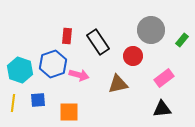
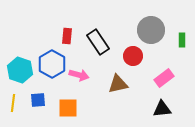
green rectangle: rotated 40 degrees counterclockwise
blue hexagon: moved 1 px left; rotated 12 degrees counterclockwise
orange square: moved 1 px left, 4 px up
